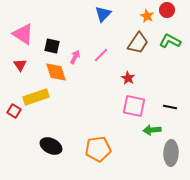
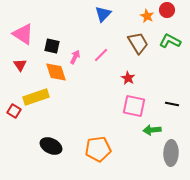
brown trapezoid: rotated 65 degrees counterclockwise
black line: moved 2 px right, 3 px up
